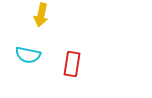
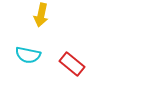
red rectangle: rotated 60 degrees counterclockwise
